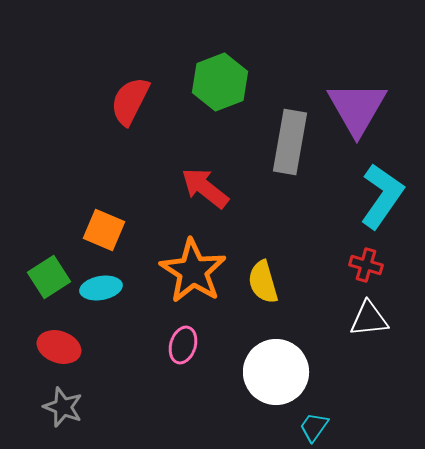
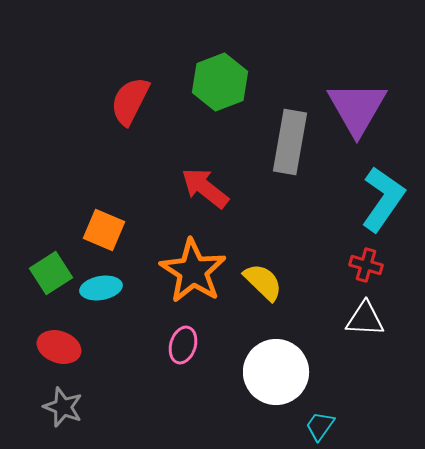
cyan L-shape: moved 1 px right, 3 px down
green square: moved 2 px right, 4 px up
yellow semicircle: rotated 150 degrees clockwise
white triangle: moved 4 px left; rotated 9 degrees clockwise
cyan trapezoid: moved 6 px right, 1 px up
